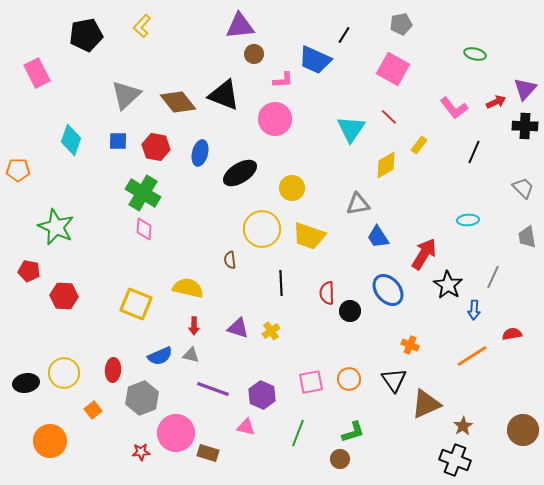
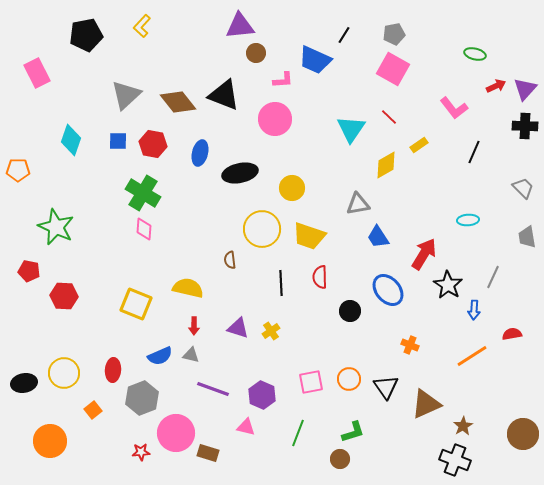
gray pentagon at (401, 24): moved 7 px left, 10 px down
brown circle at (254, 54): moved 2 px right, 1 px up
red arrow at (496, 102): moved 16 px up
yellow rectangle at (419, 145): rotated 18 degrees clockwise
red hexagon at (156, 147): moved 3 px left, 3 px up
black ellipse at (240, 173): rotated 20 degrees clockwise
red semicircle at (327, 293): moved 7 px left, 16 px up
black triangle at (394, 380): moved 8 px left, 7 px down
black ellipse at (26, 383): moved 2 px left
brown circle at (523, 430): moved 4 px down
